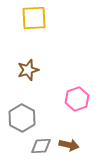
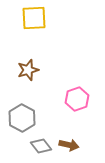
gray diamond: rotated 55 degrees clockwise
